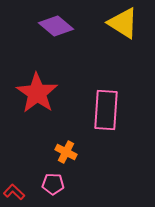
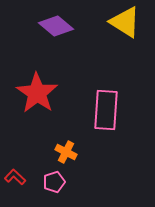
yellow triangle: moved 2 px right, 1 px up
pink pentagon: moved 1 px right, 2 px up; rotated 20 degrees counterclockwise
red L-shape: moved 1 px right, 15 px up
